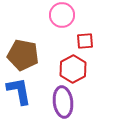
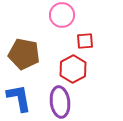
brown pentagon: moved 1 px right, 1 px up
blue L-shape: moved 7 px down
purple ellipse: moved 3 px left
